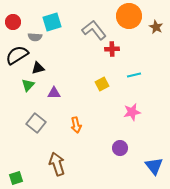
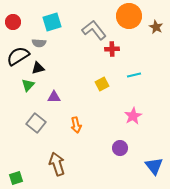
gray semicircle: moved 4 px right, 6 px down
black semicircle: moved 1 px right, 1 px down
purple triangle: moved 4 px down
pink star: moved 1 px right, 4 px down; rotated 18 degrees counterclockwise
